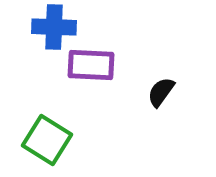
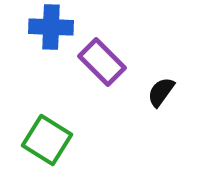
blue cross: moved 3 px left
purple rectangle: moved 11 px right, 3 px up; rotated 42 degrees clockwise
